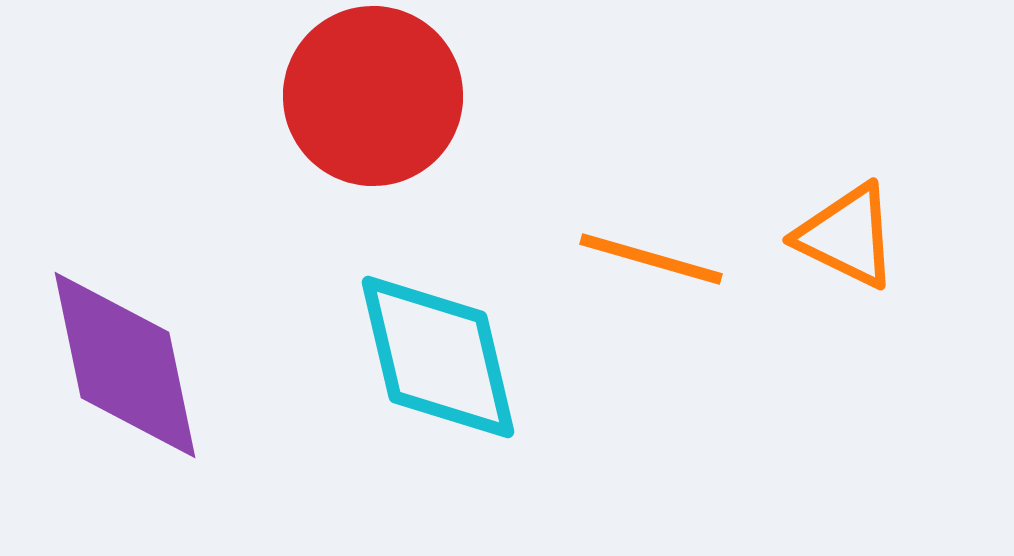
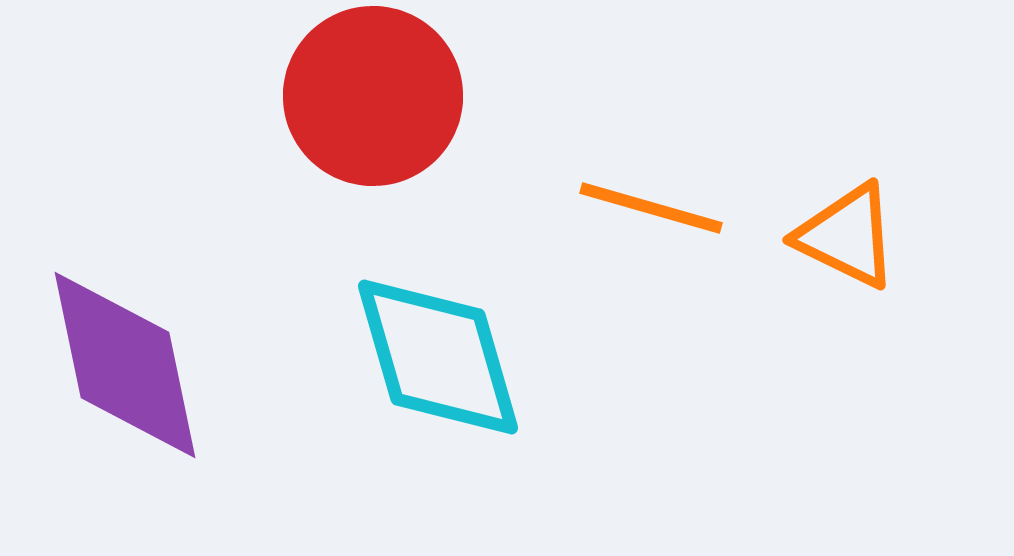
orange line: moved 51 px up
cyan diamond: rotated 3 degrees counterclockwise
